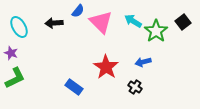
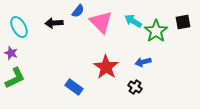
black square: rotated 28 degrees clockwise
